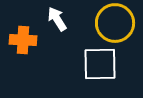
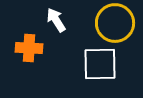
white arrow: moved 1 px left, 1 px down
orange cross: moved 6 px right, 8 px down
